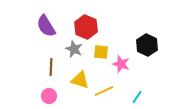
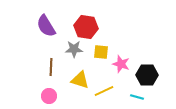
red hexagon: rotated 15 degrees counterclockwise
black hexagon: moved 30 px down; rotated 25 degrees counterclockwise
gray star: rotated 24 degrees counterclockwise
cyan line: rotated 72 degrees clockwise
